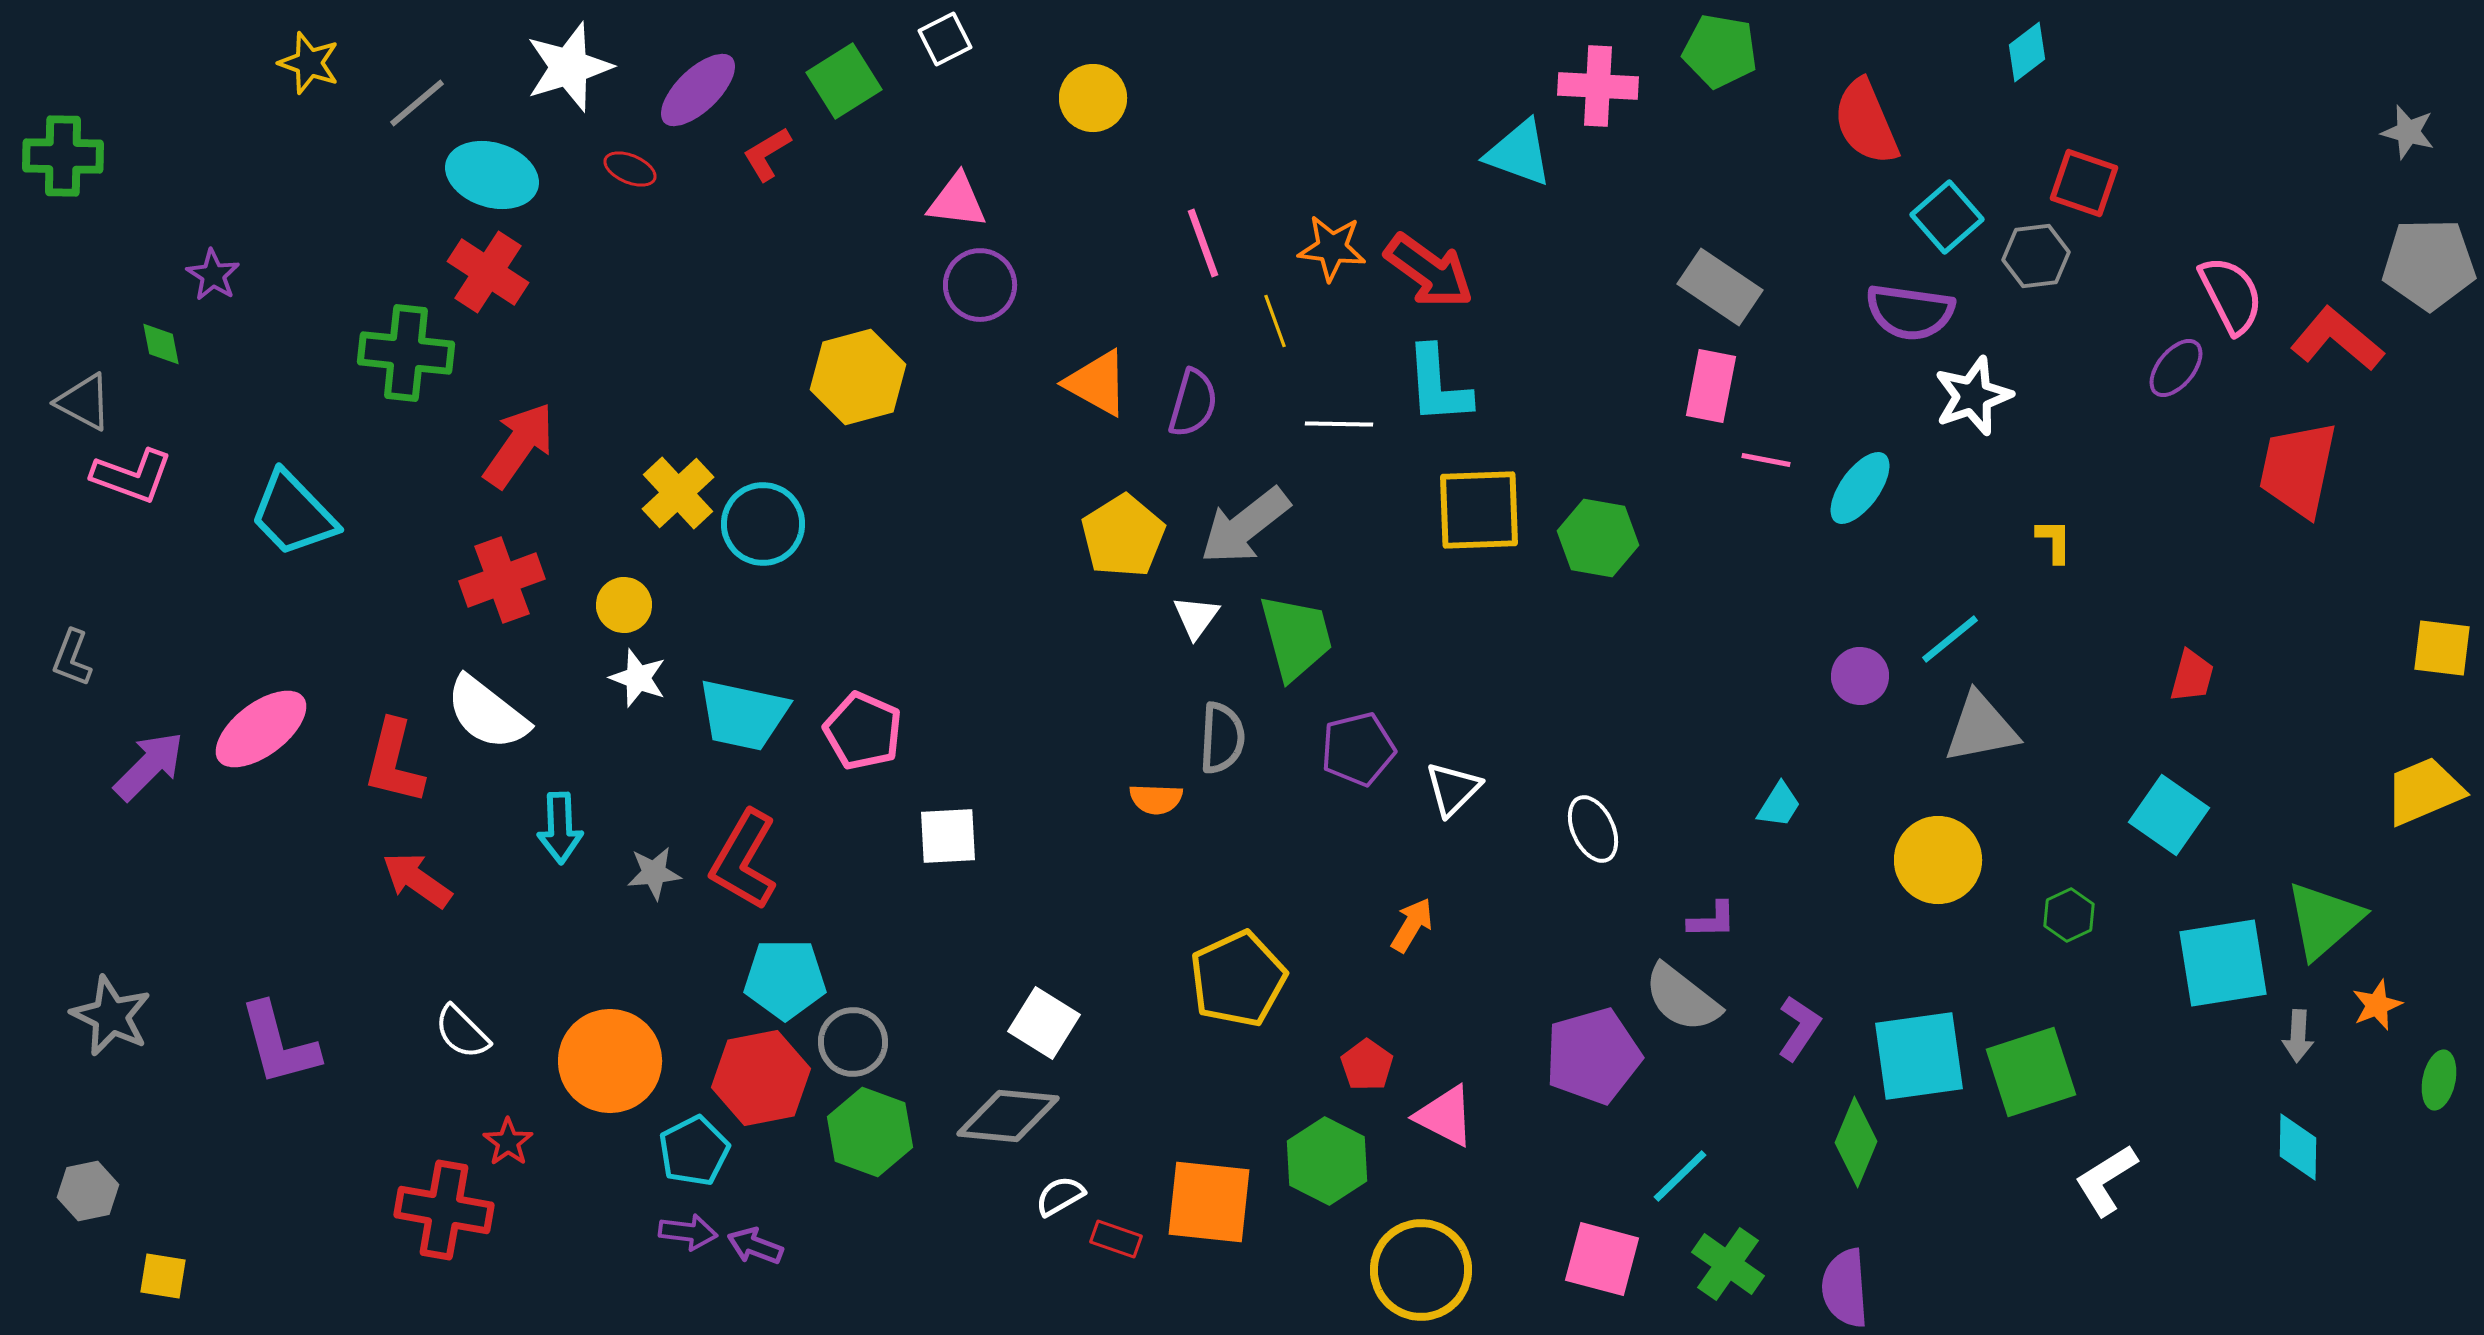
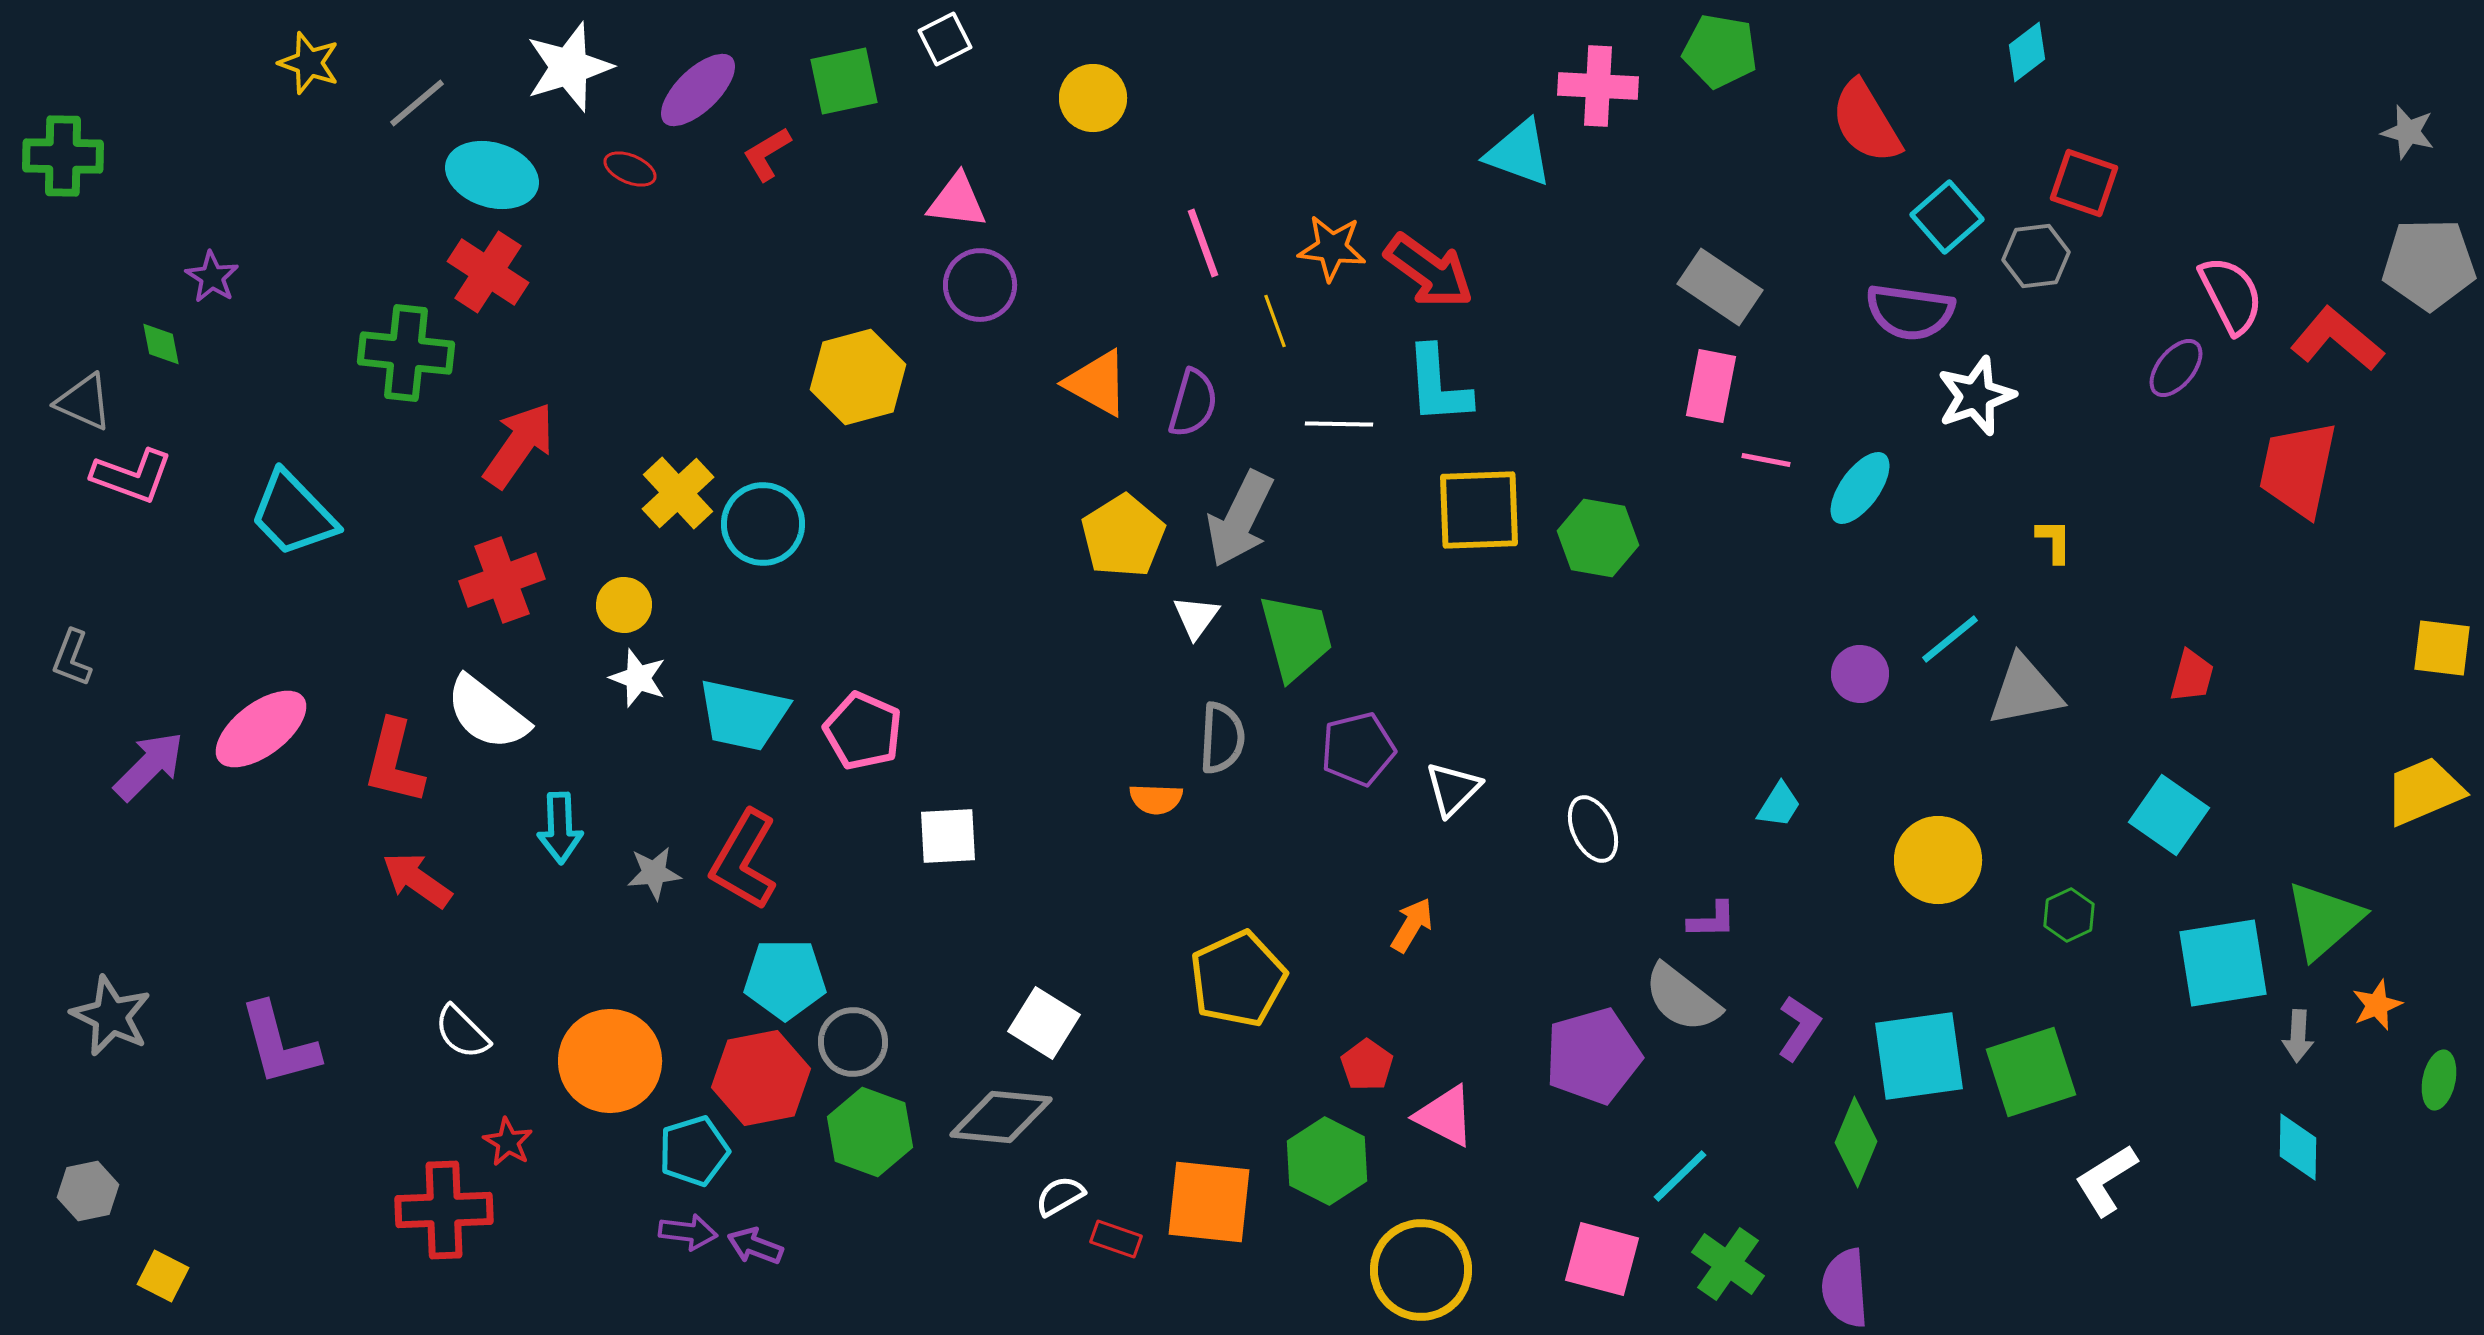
green square at (844, 81): rotated 20 degrees clockwise
red semicircle at (1866, 122): rotated 8 degrees counterclockwise
purple star at (213, 275): moved 1 px left, 2 px down
white star at (1973, 396): moved 3 px right
gray triangle at (84, 402): rotated 4 degrees counterclockwise
gray arrow at (1245, 526): moved 5 px left, 7 px up; rotated 26 degrees counterclockwise
purple circle at (1860, 676): moved 2 px up
gray triangle at (1981, 728): moved 44 px right, 37 px up
gray diamond at (1008, 1116): moved 7 px left, 1 px down
red star at (508, 1142): rotated 6 degrees counterclockwise
cyan pentagon at (694, 1151): rotated 10 degrees clockwise
red cross at (444, 1210): rotated 12 degrees counterclockwise
yellow square at (163, 1276): rotated 18 degrees clockwise
